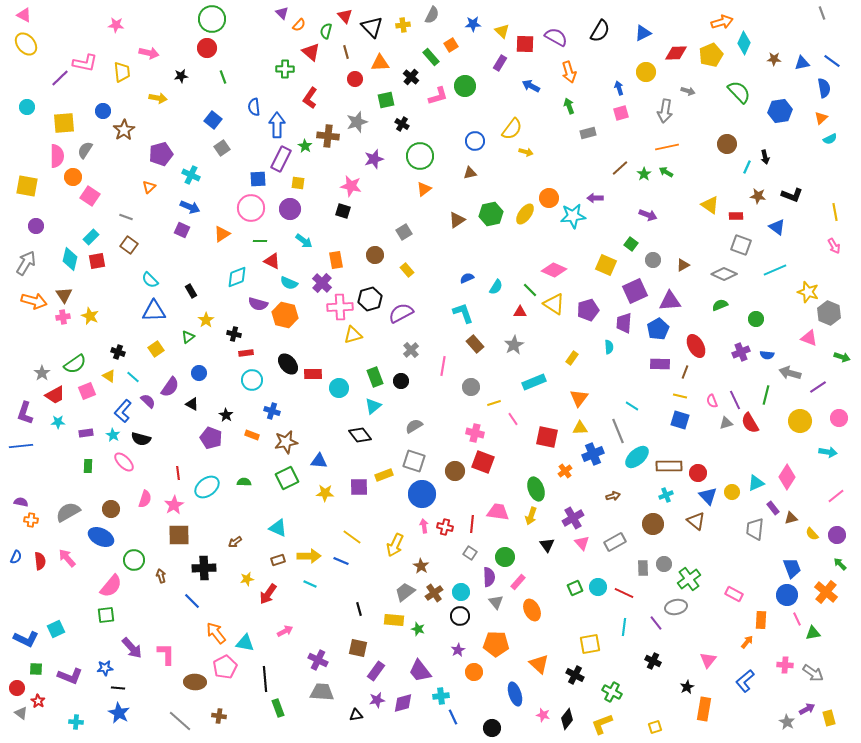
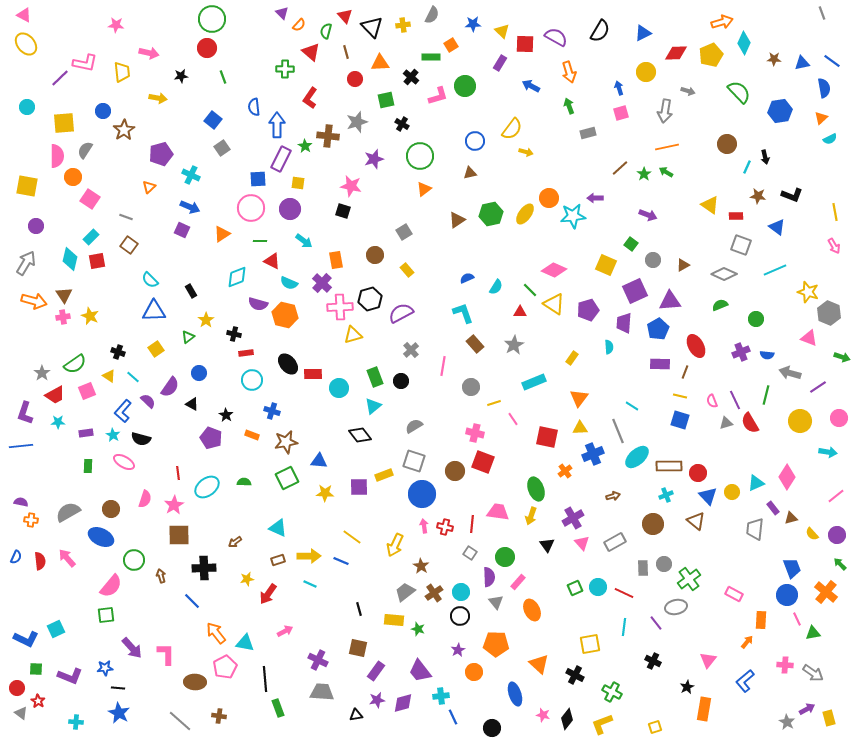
green rectangle at (431, 57): rotated 48 degrees counterclockwise
pink square at (90, 196): moved 3 px down
pink ellipse at (124, 462): rotated 15 degrees counterclockwise
